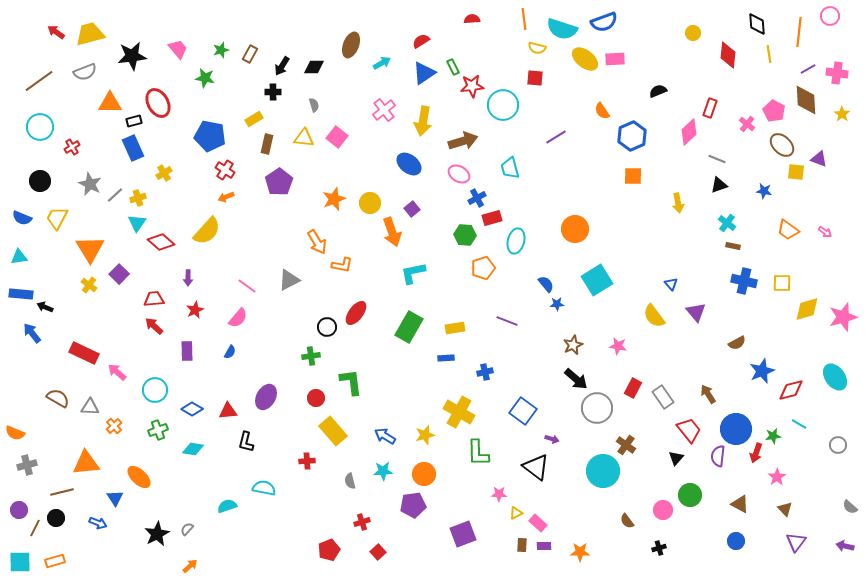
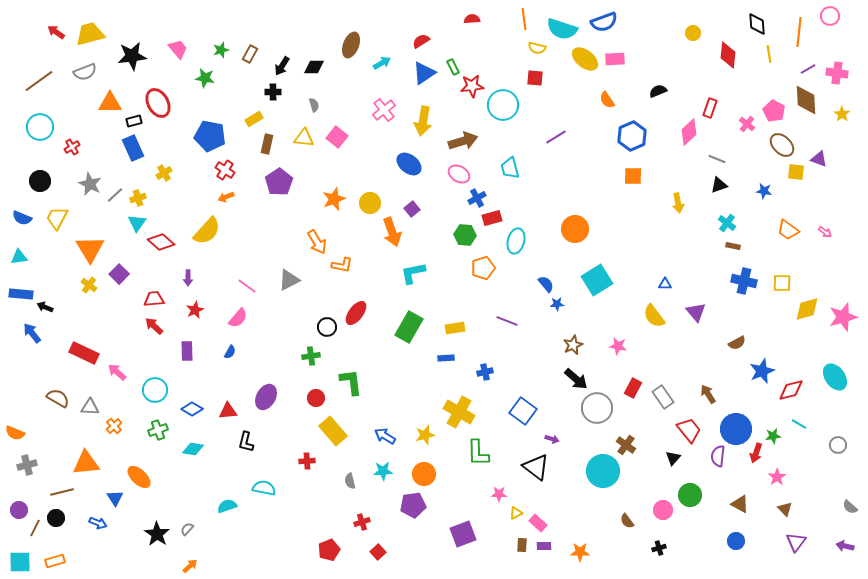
orange semicircle at (602, 111): moved 5 px right, 11 px up
blue triangle at (671, 284): moved 6 px left; rotated 48 degrees counterclockwise
black triangle at (676, 458): moved 3 px left
black star at (157, 534): rotated 10 degrees counterclockwise
